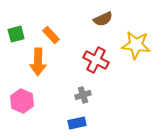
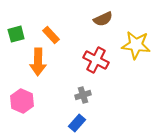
blue rectangle: rotated 36 degrees counterclockwise
